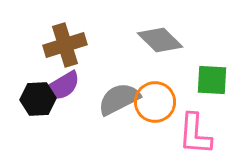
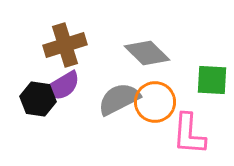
gray diamond: moved 13 px left, 13 px down
black hexagon: rotated 12 degrees clockwise
pink L-shape: moved 6 px left
